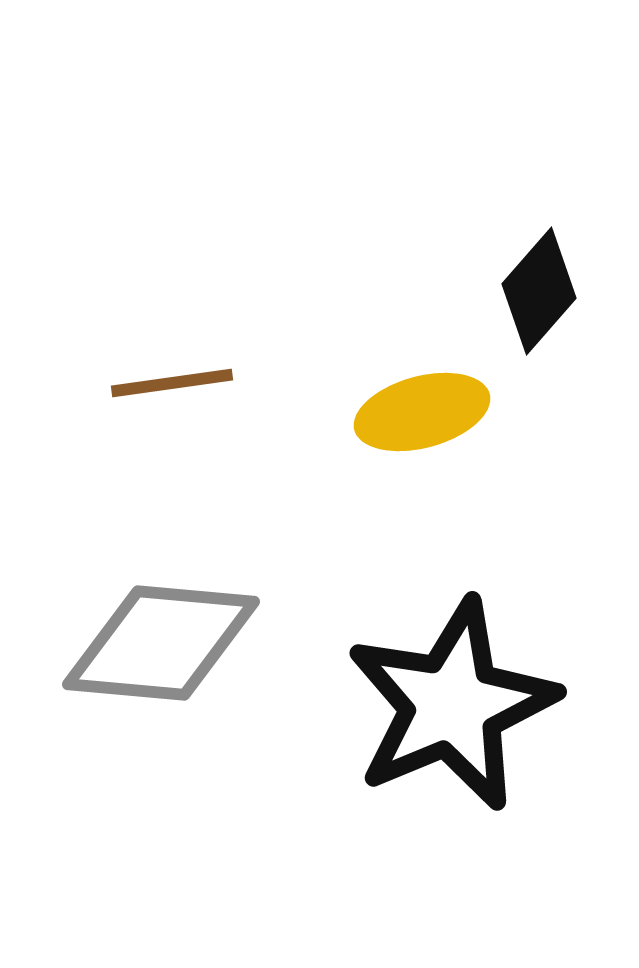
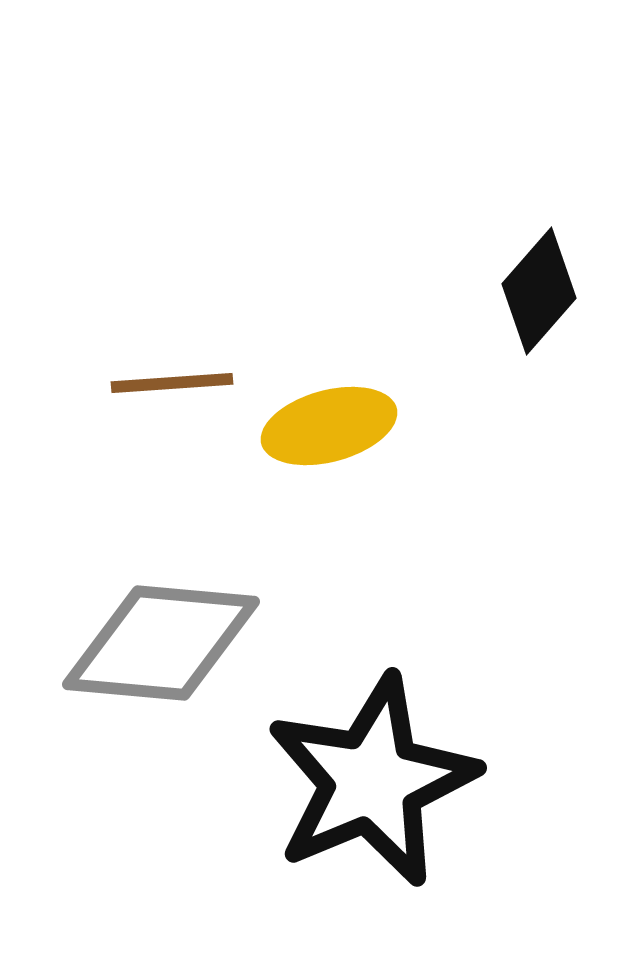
brown line: rotated 4 degrees clockwise
yellow ellipse: moved 93 px left, 14 px down
black star: moved 80 px left, 76 px down
